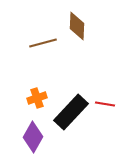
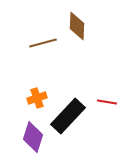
red line: moved 2 px right, 2 px up
black rectangle: moved 3 px left, 4 px down
purple diamond: rotated 12 degrees counterclockwise
